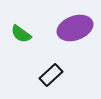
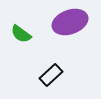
purple ellipse: moved 5 px left, 6 px up
